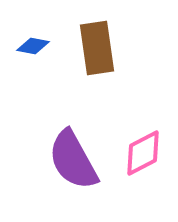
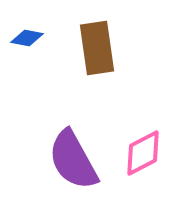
blue diamond: moved 6 px left, 8 px up
